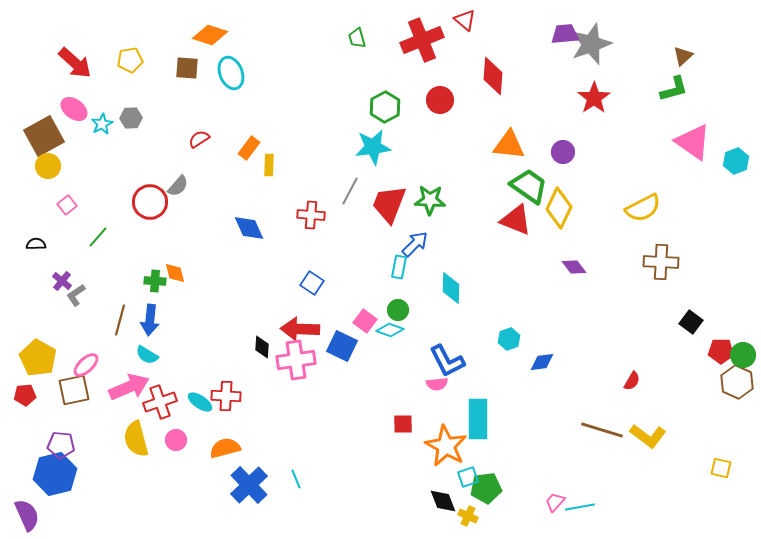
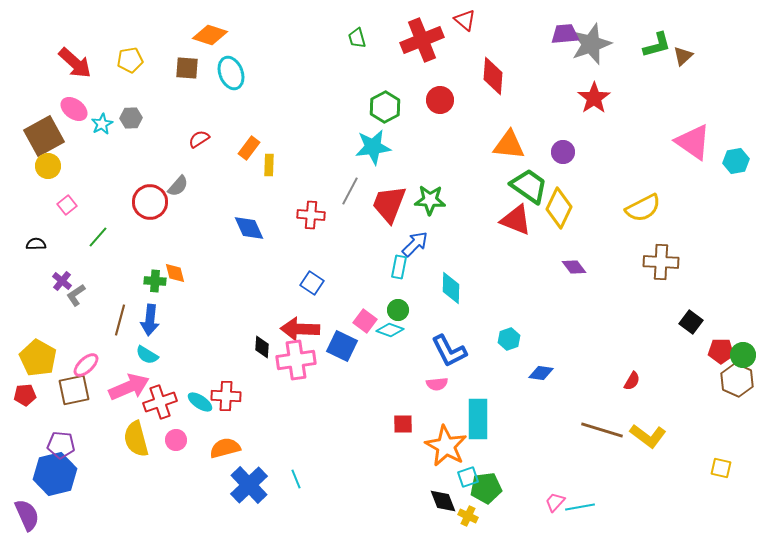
green L-shape at (674, 89): moved 17 px left, 44 px up
cyan hexagon at (736, 161): rotated 10 degrees clockwise
blue L-shape at (447, 361): moved 2 px right, 10 px up
blue diamond at (542, 362): moved 1 px left, 11 px down; rotated 15 degrees clockwise
brown hexagon at (737, 382): moved 2 px up
